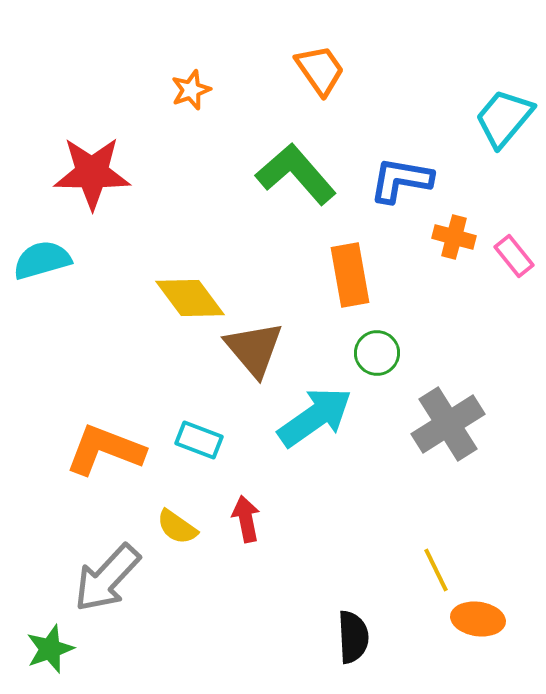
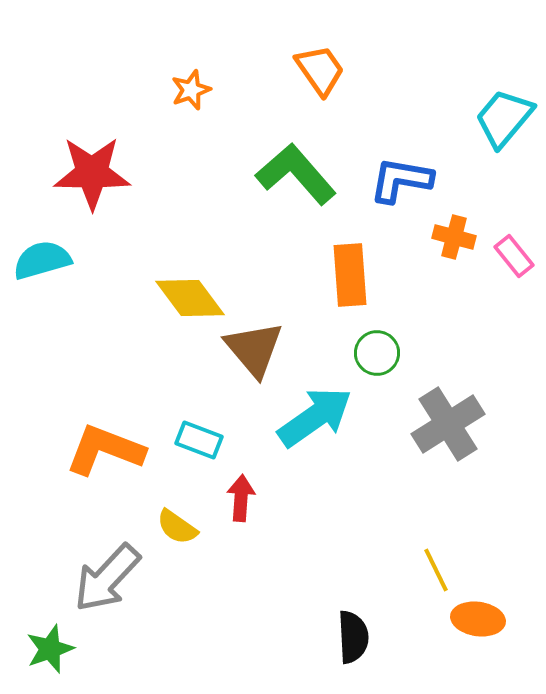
orange rectangle: rotated 6 degrees clockwise
red arrow: moved 5 px left, 21 px up; rotated 15 degrees clockwise
